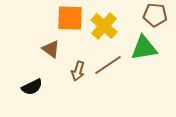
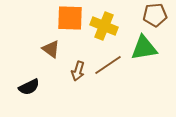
brown pentagon: rotated 10 degrees counterclockwise
yellow cross: rotated 20 degrees counterclockwise
black semicircle: moved 3 px left
